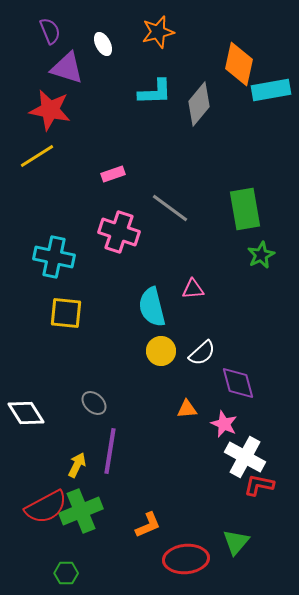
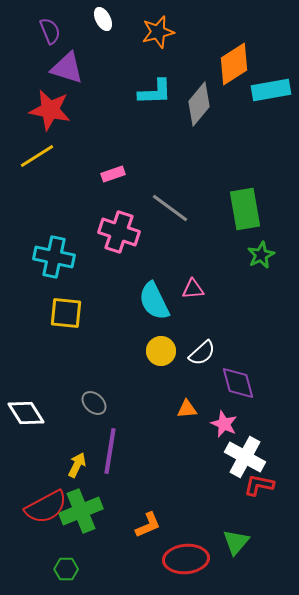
white ellipse: moved 25 px up
orange diamond: moved 5 px left; rotated 45 degrees clockwise
cyan semicircle: moved 2 px right, 6 px up; rotated 12 degrees counterclockwise
green hexagon: moved 4 px up
